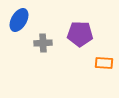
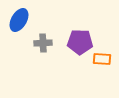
purple pentagon: moved 8 px down
orange rectangle: moved 2 px left, 4 px up
